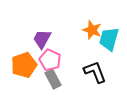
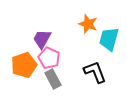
orange star: moved 4 px left, 6 px up
pink pentagon: moved 1 px left, 2 px up
